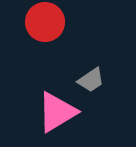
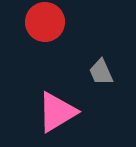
gray trapezoid: moved 10 px right, 8 px up; rotated 100 degrees clockwise
